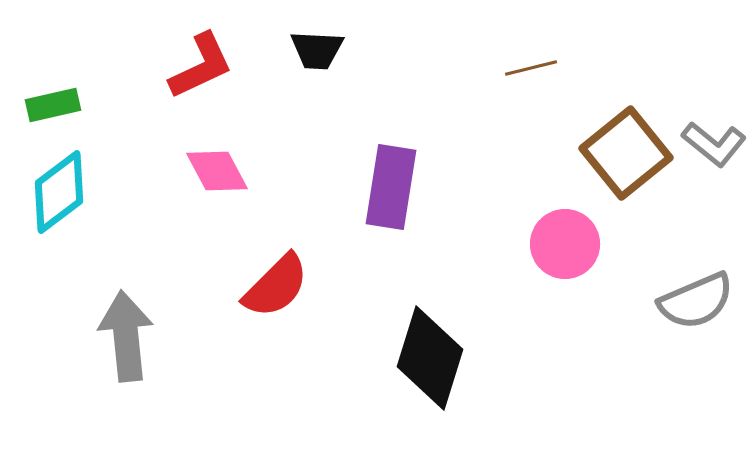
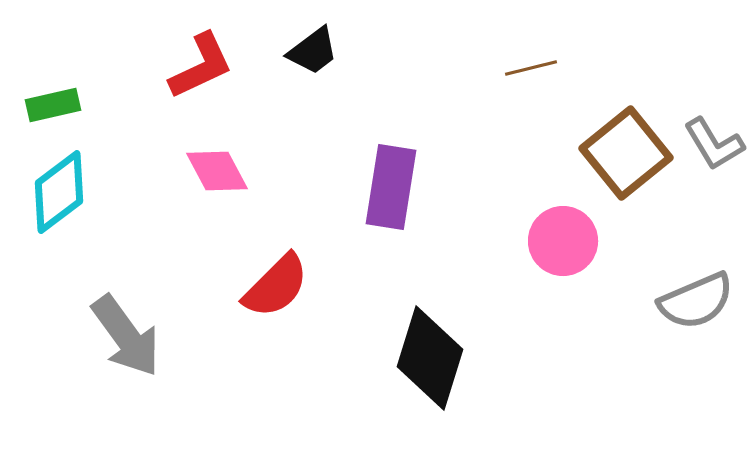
black trapezoid: moved 4 px left, 1 px down; rotated 40 degrees counterclockwise
gray L-shape: rotated 20 degrees clockwise
pink circle: moved 2 px left, 3 px up
gray arrow: rotated 150 degrees clockwise
